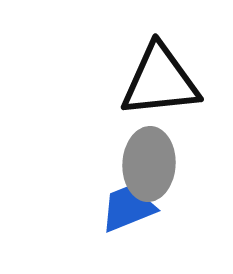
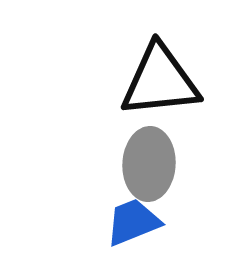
blue trapezoid: moved 5 px right, 14 px down
